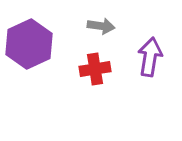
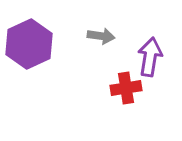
gray arrow: moved 10 px down
red cross: moved 31 px right, 19 px down
